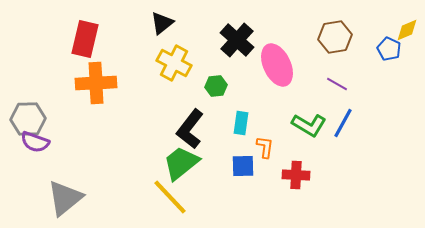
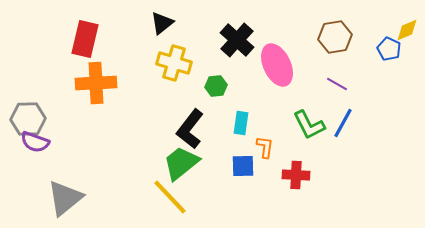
yellow cross: rotated 12 degrees counterclockwise
green L-shape: rotated 32 degrees clockwise
